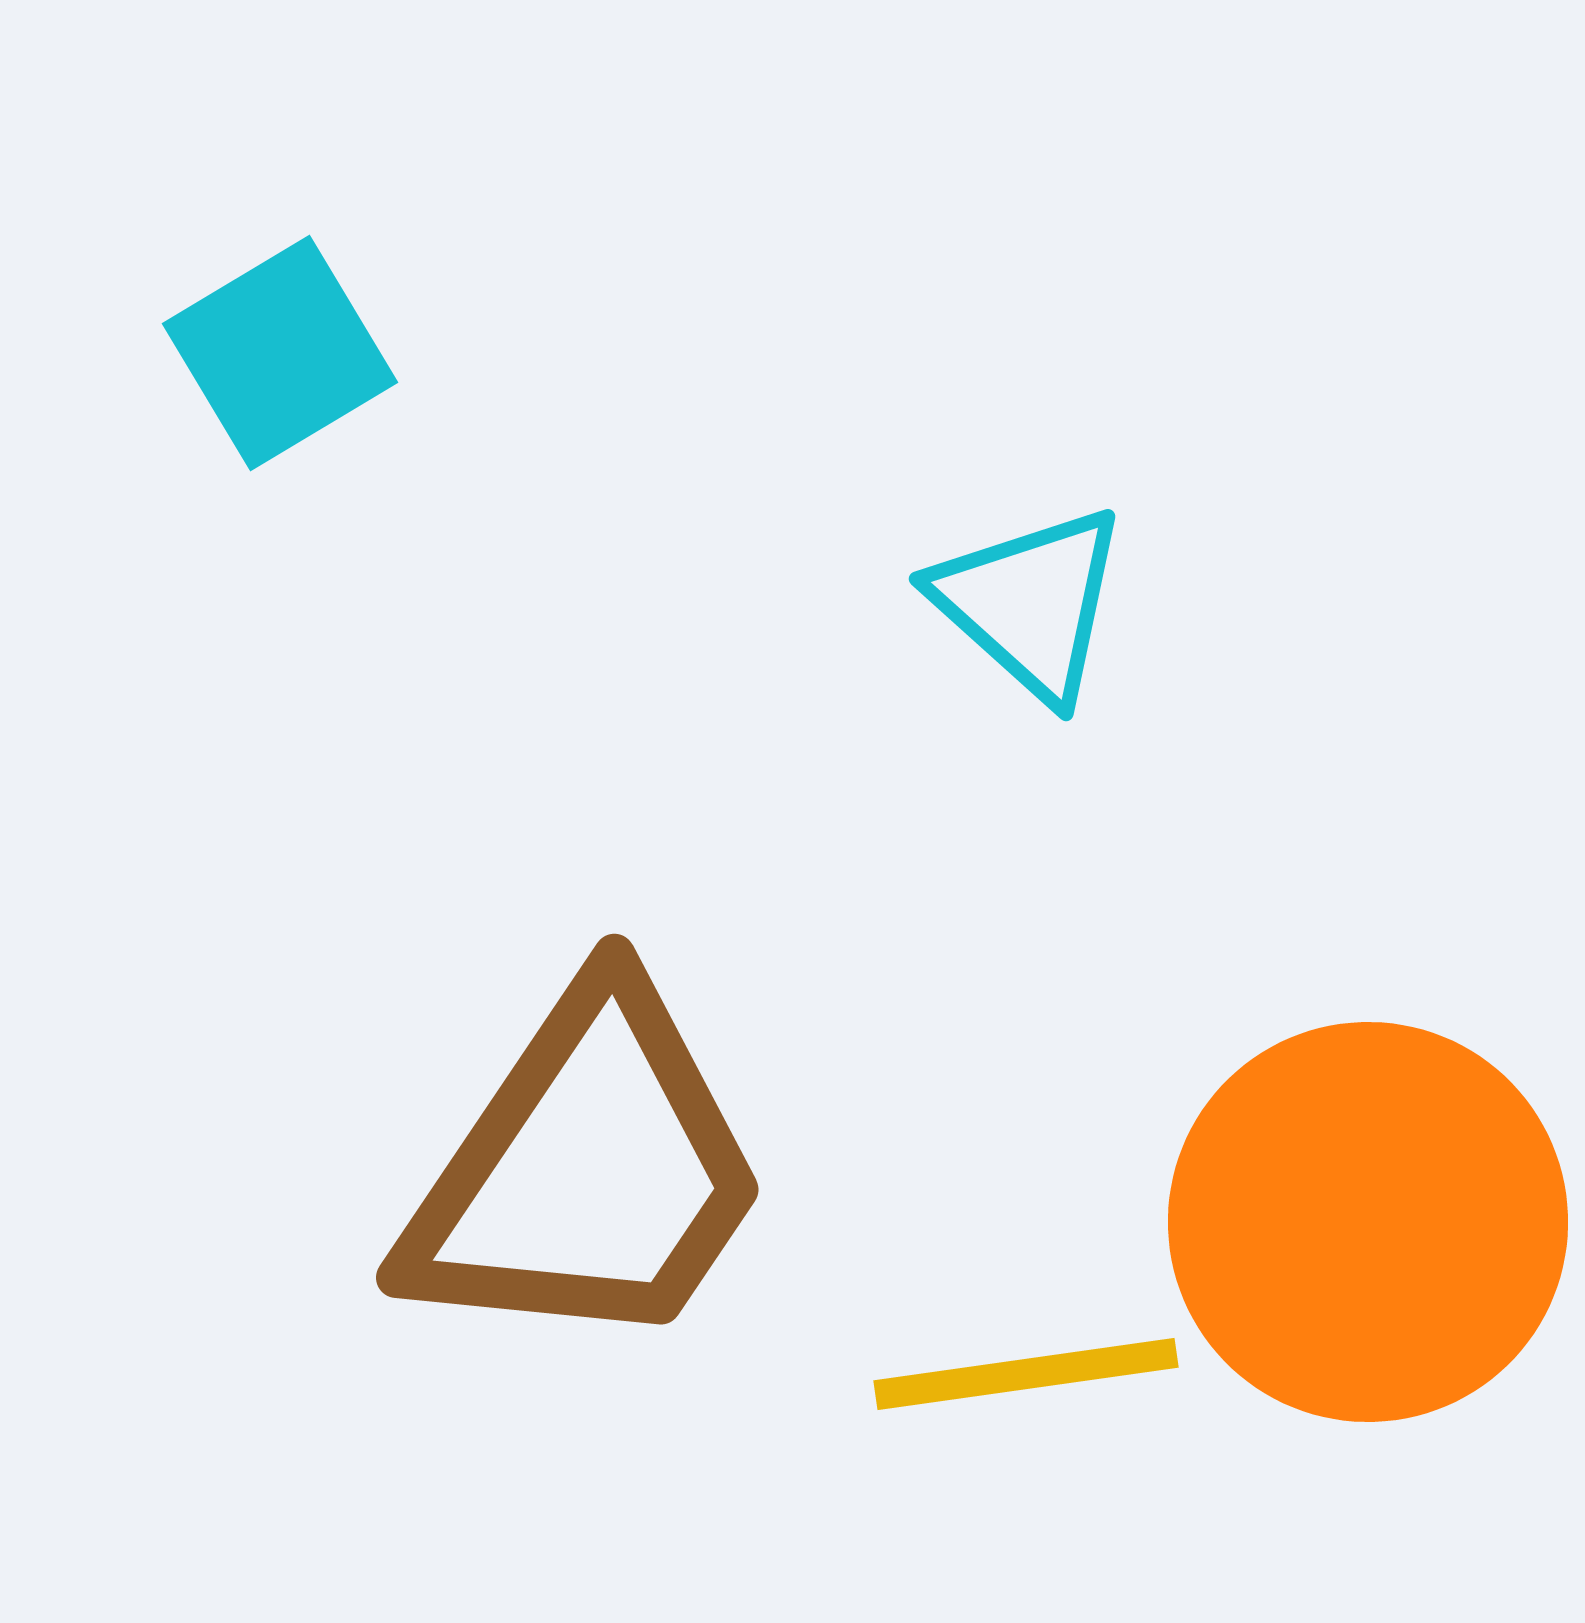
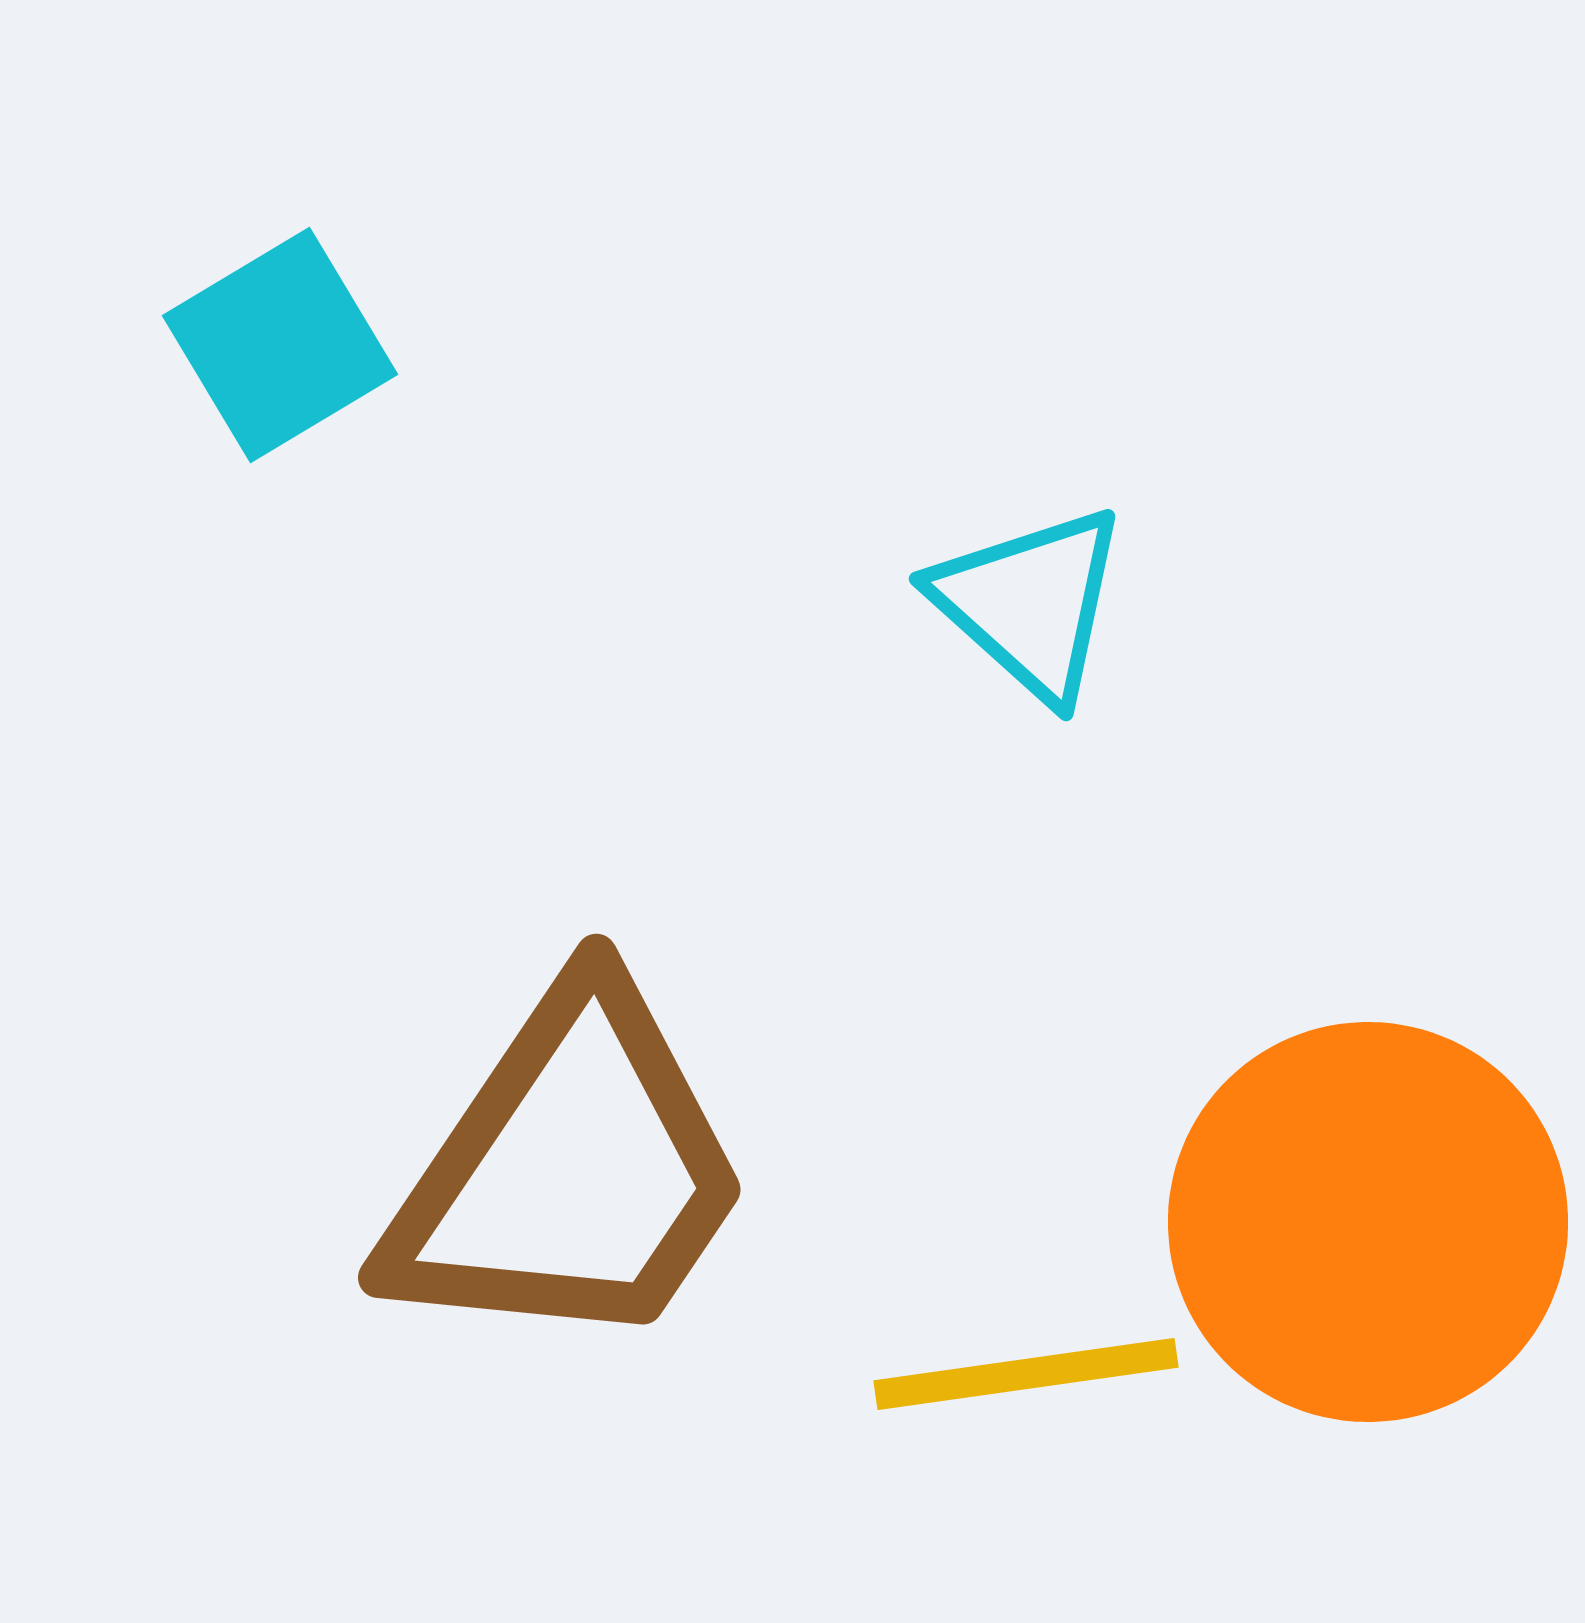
cyan square: moved 8 px up
brown trapezoid: moved 18 px left
